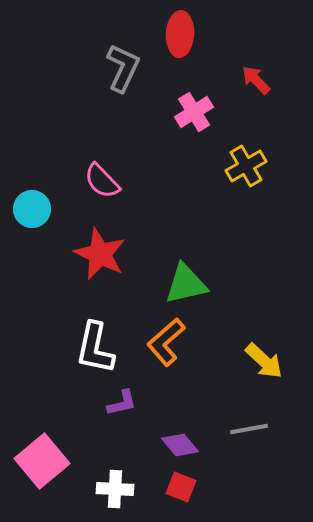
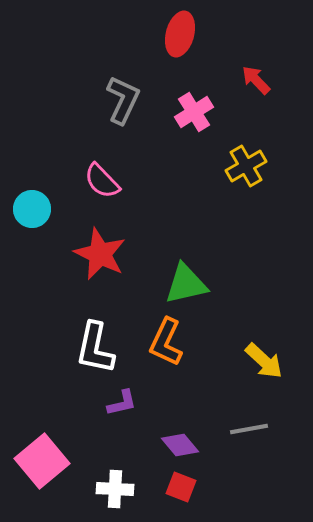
red ellipse: rotated 12 degrees clockwise
gray L-shape: moved 32 px down
orange L-shape: rotated 24 degrees counterclockwise
